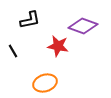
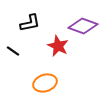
black L-shape: moved 3 px down
red star: rotated 15 degrees clockwise
black line: rotated 24 degrees counterclockwise
